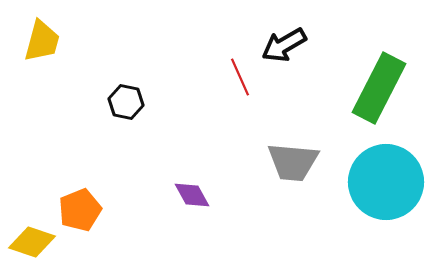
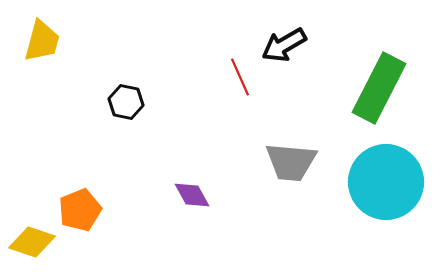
gray trapezoid: moved 2 px left
